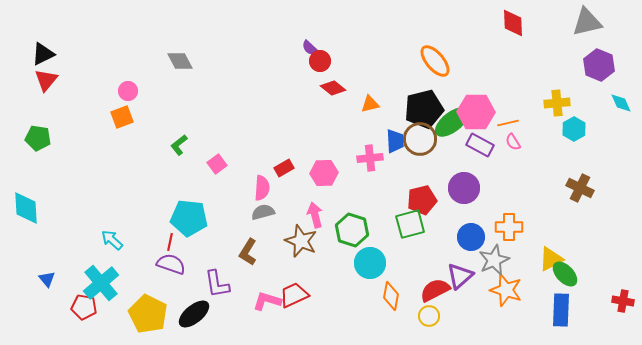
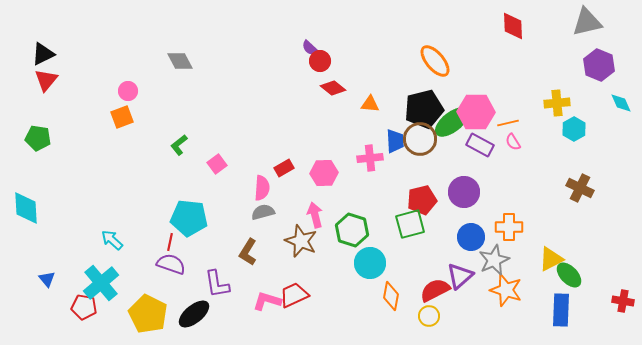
red diamond at (513, 23): moved 3 px down
orange triangle at (370, 104): rotated 18 degrees clockwise
purple circle at (464, 188): moved 4 px down
green ellipse at (565, 274): moved 4 px right, 1 px down
